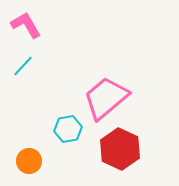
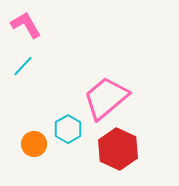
cyan hexagon: rotated 20 degrees counterclockwise
red hexagon: moved 2 px left
orange circle: moved 5 px right, 17 px up
